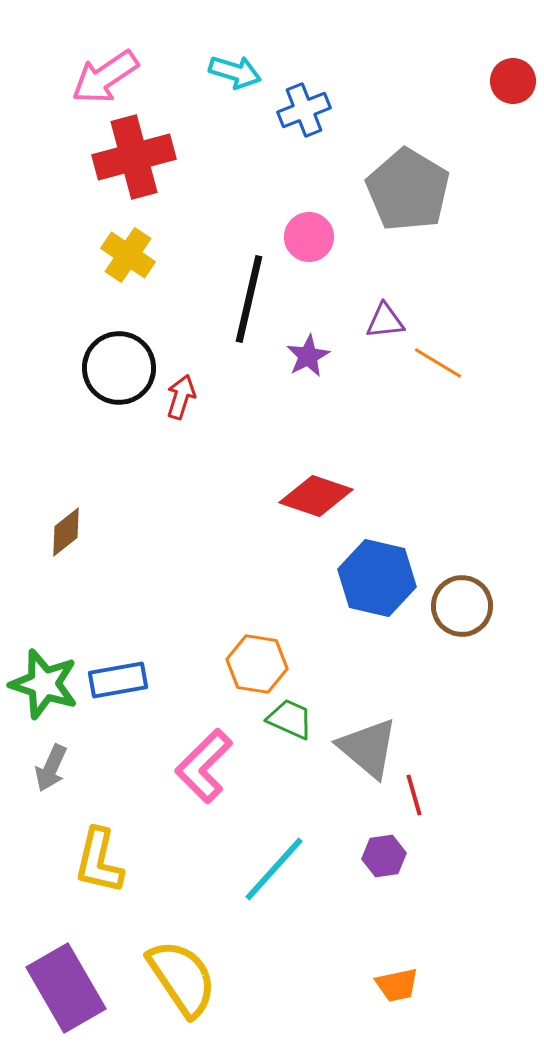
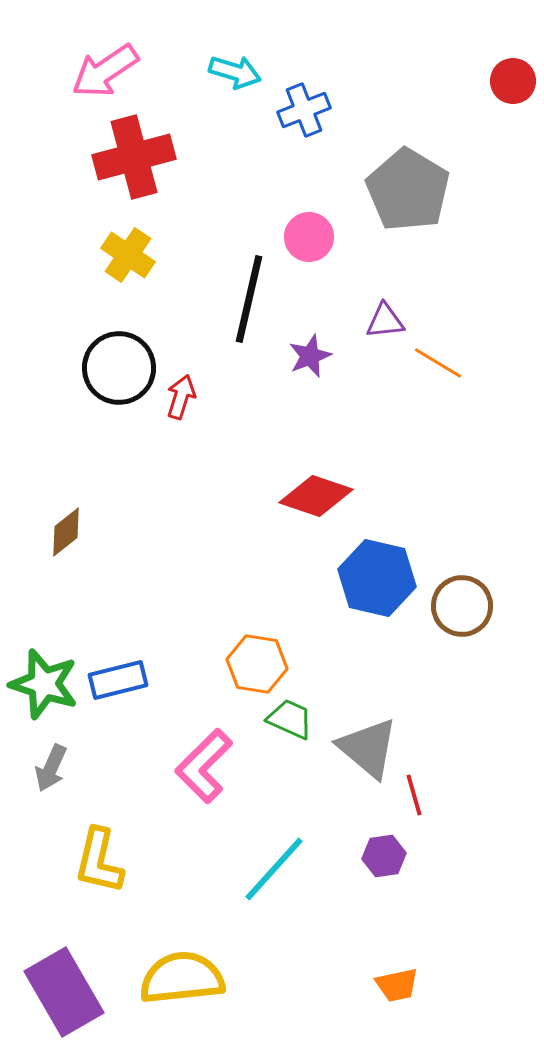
pink arrow: moved 6 px up
purple star: moved 2 px right; rotated 6 degrees clockwise
blue rectangle: rotated 4 degrees counterclockwise
yellow semicircle: rotated 62 degrees counterclockwise
purple rectangle: moved 2 px left, 4 px down
